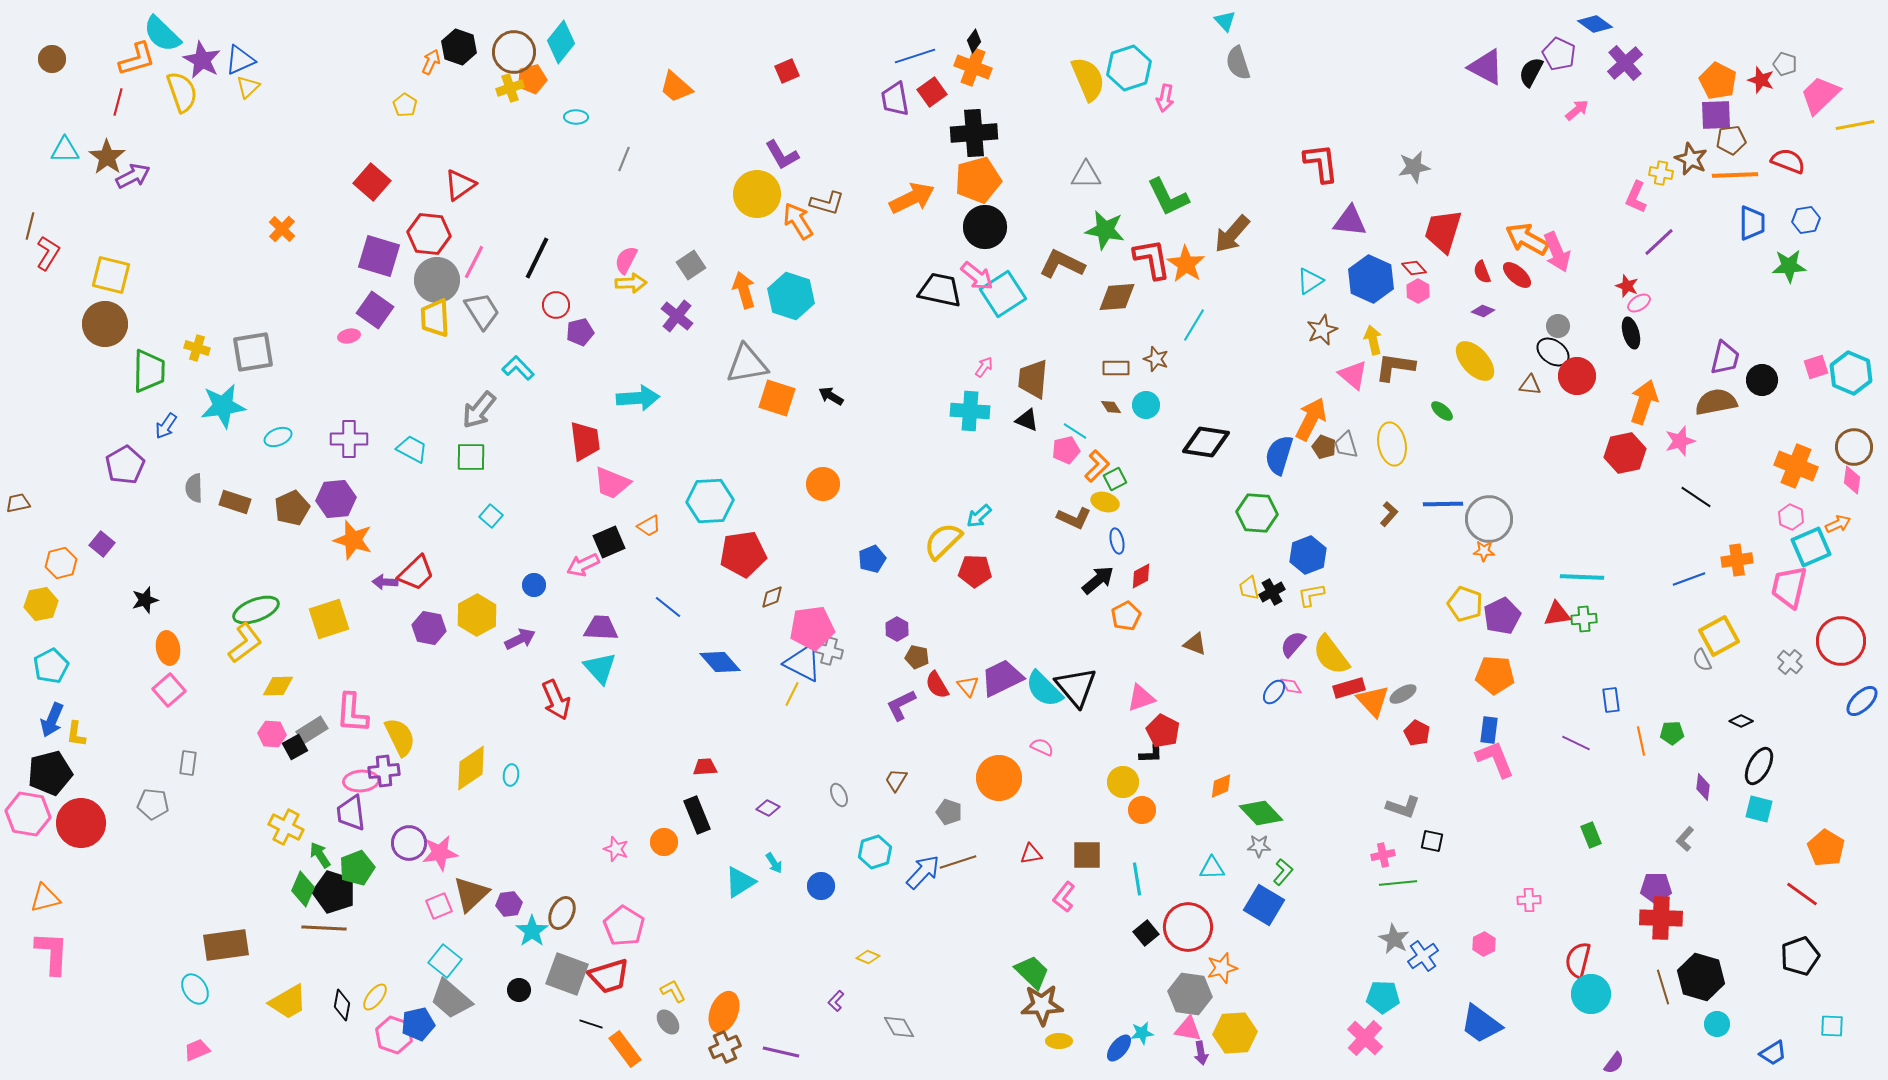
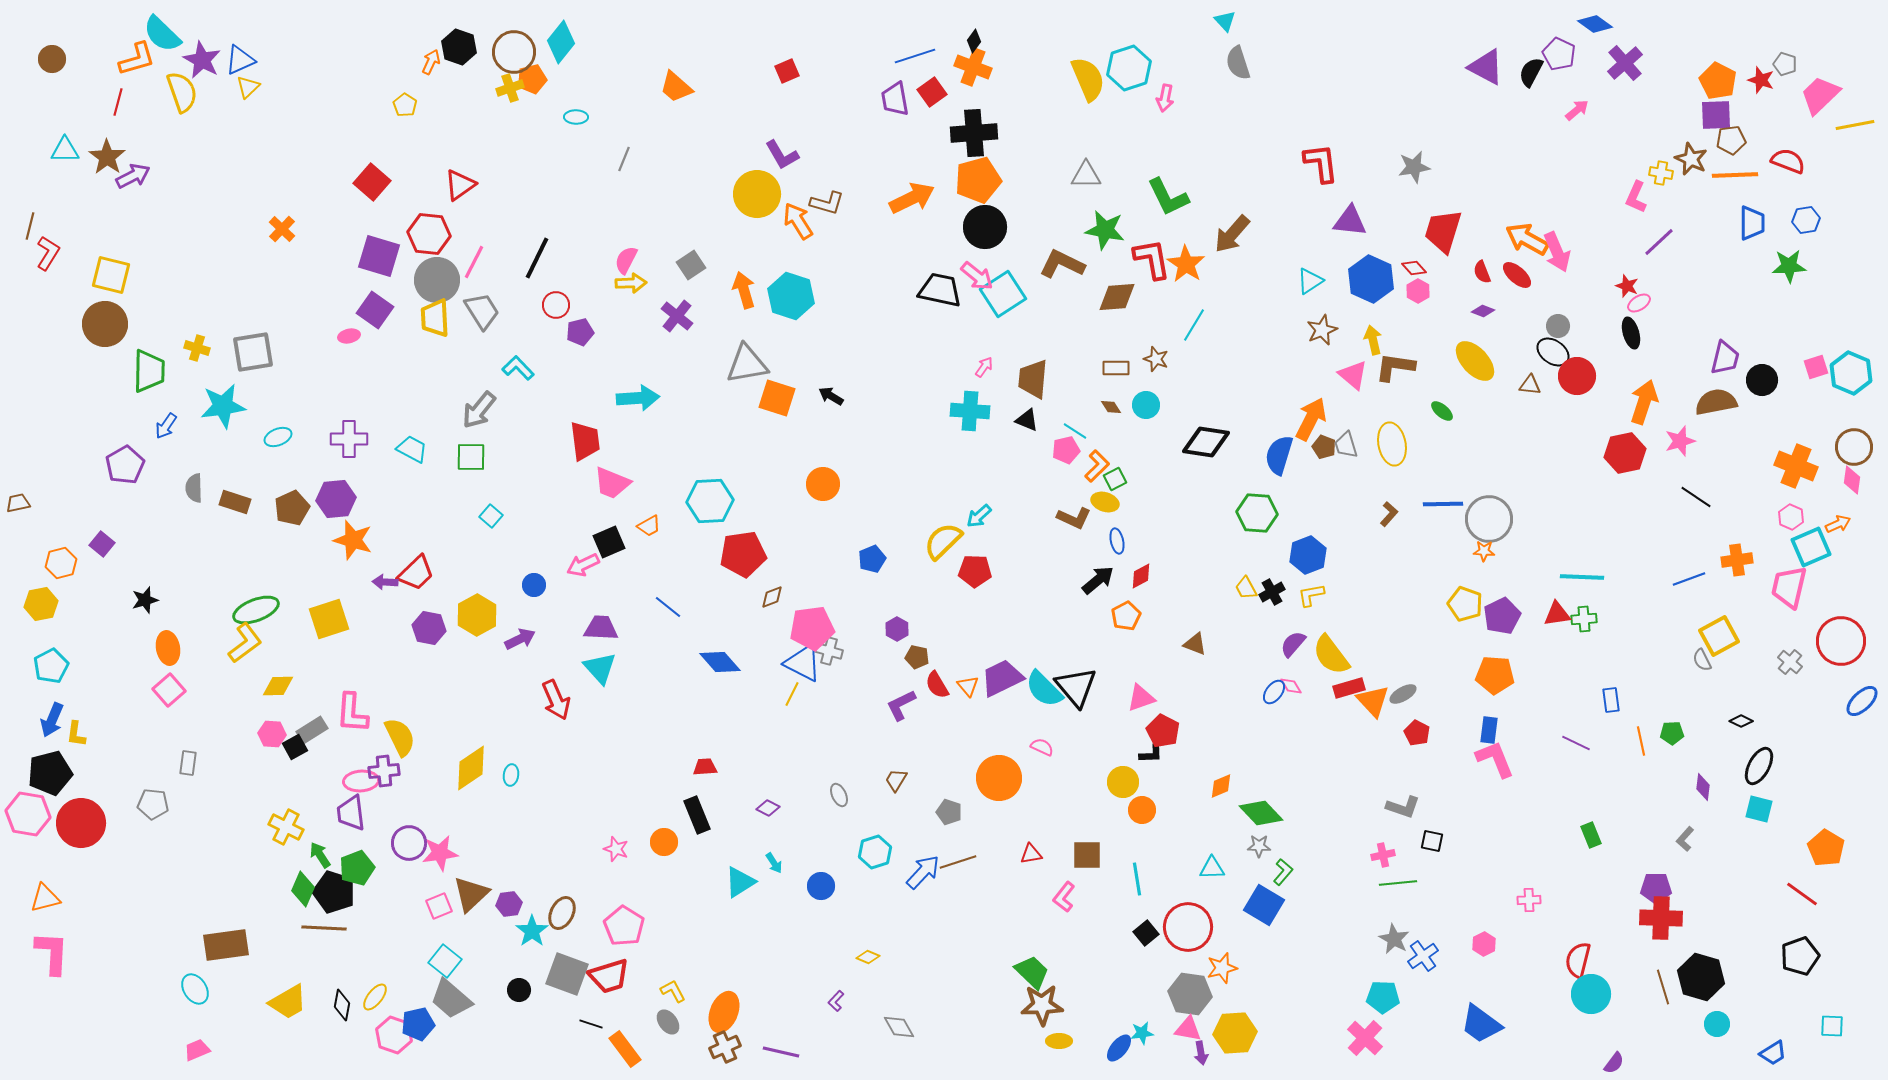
yellow trapezoid at (1249, 588): moved 3 px left; rotated 15 degrees counterclockwise
